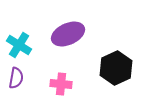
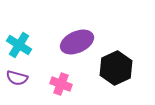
purple ellipse: moved 9 px right, 8 px down
purple semicircle: moved 1 px right; rotated 95 degrees clockwise
pink cross: rotated 15 degrees clockwise
